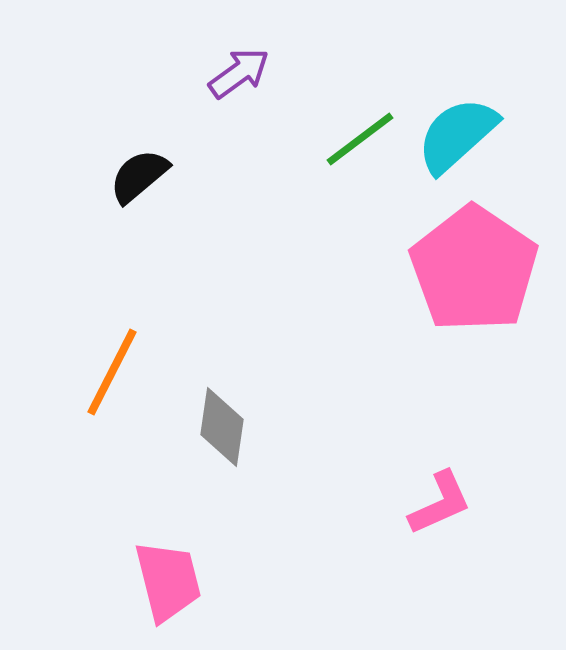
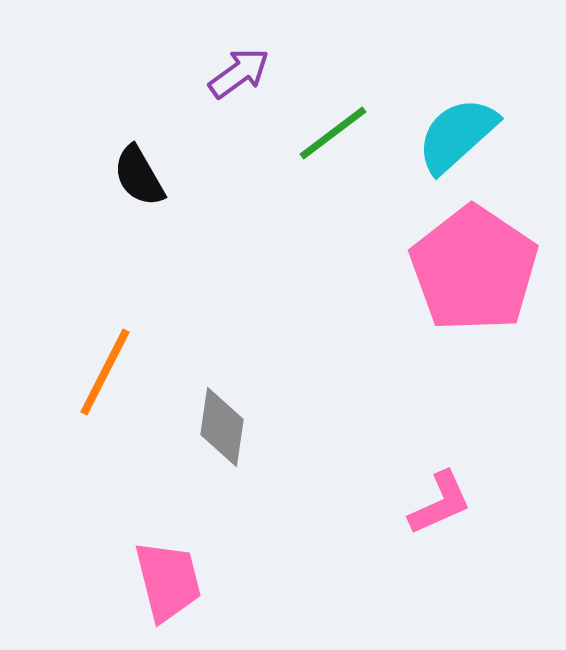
green line: moved 27 px left, 6 px up
black semicircle: rotated 80 degrees counterclockwise
orange line: moved 7 px left
